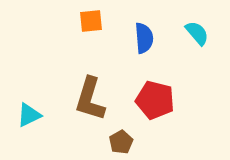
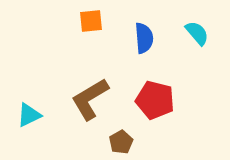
brown L-shape: rotated 42 degrees clockwise
